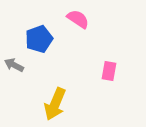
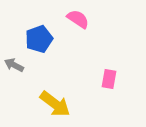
pink rectangle: moved 8 px down
yellow arrow: rotated 76 degrees counterclockwise
